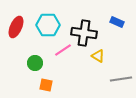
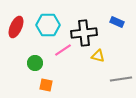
black cross: rotated 15 degrees counterclockwise
yellow triangle: rotated 16 degrees counterclockwise
